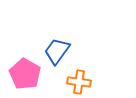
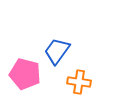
pink pentagon: rotated 16 degrees counterclockwise
